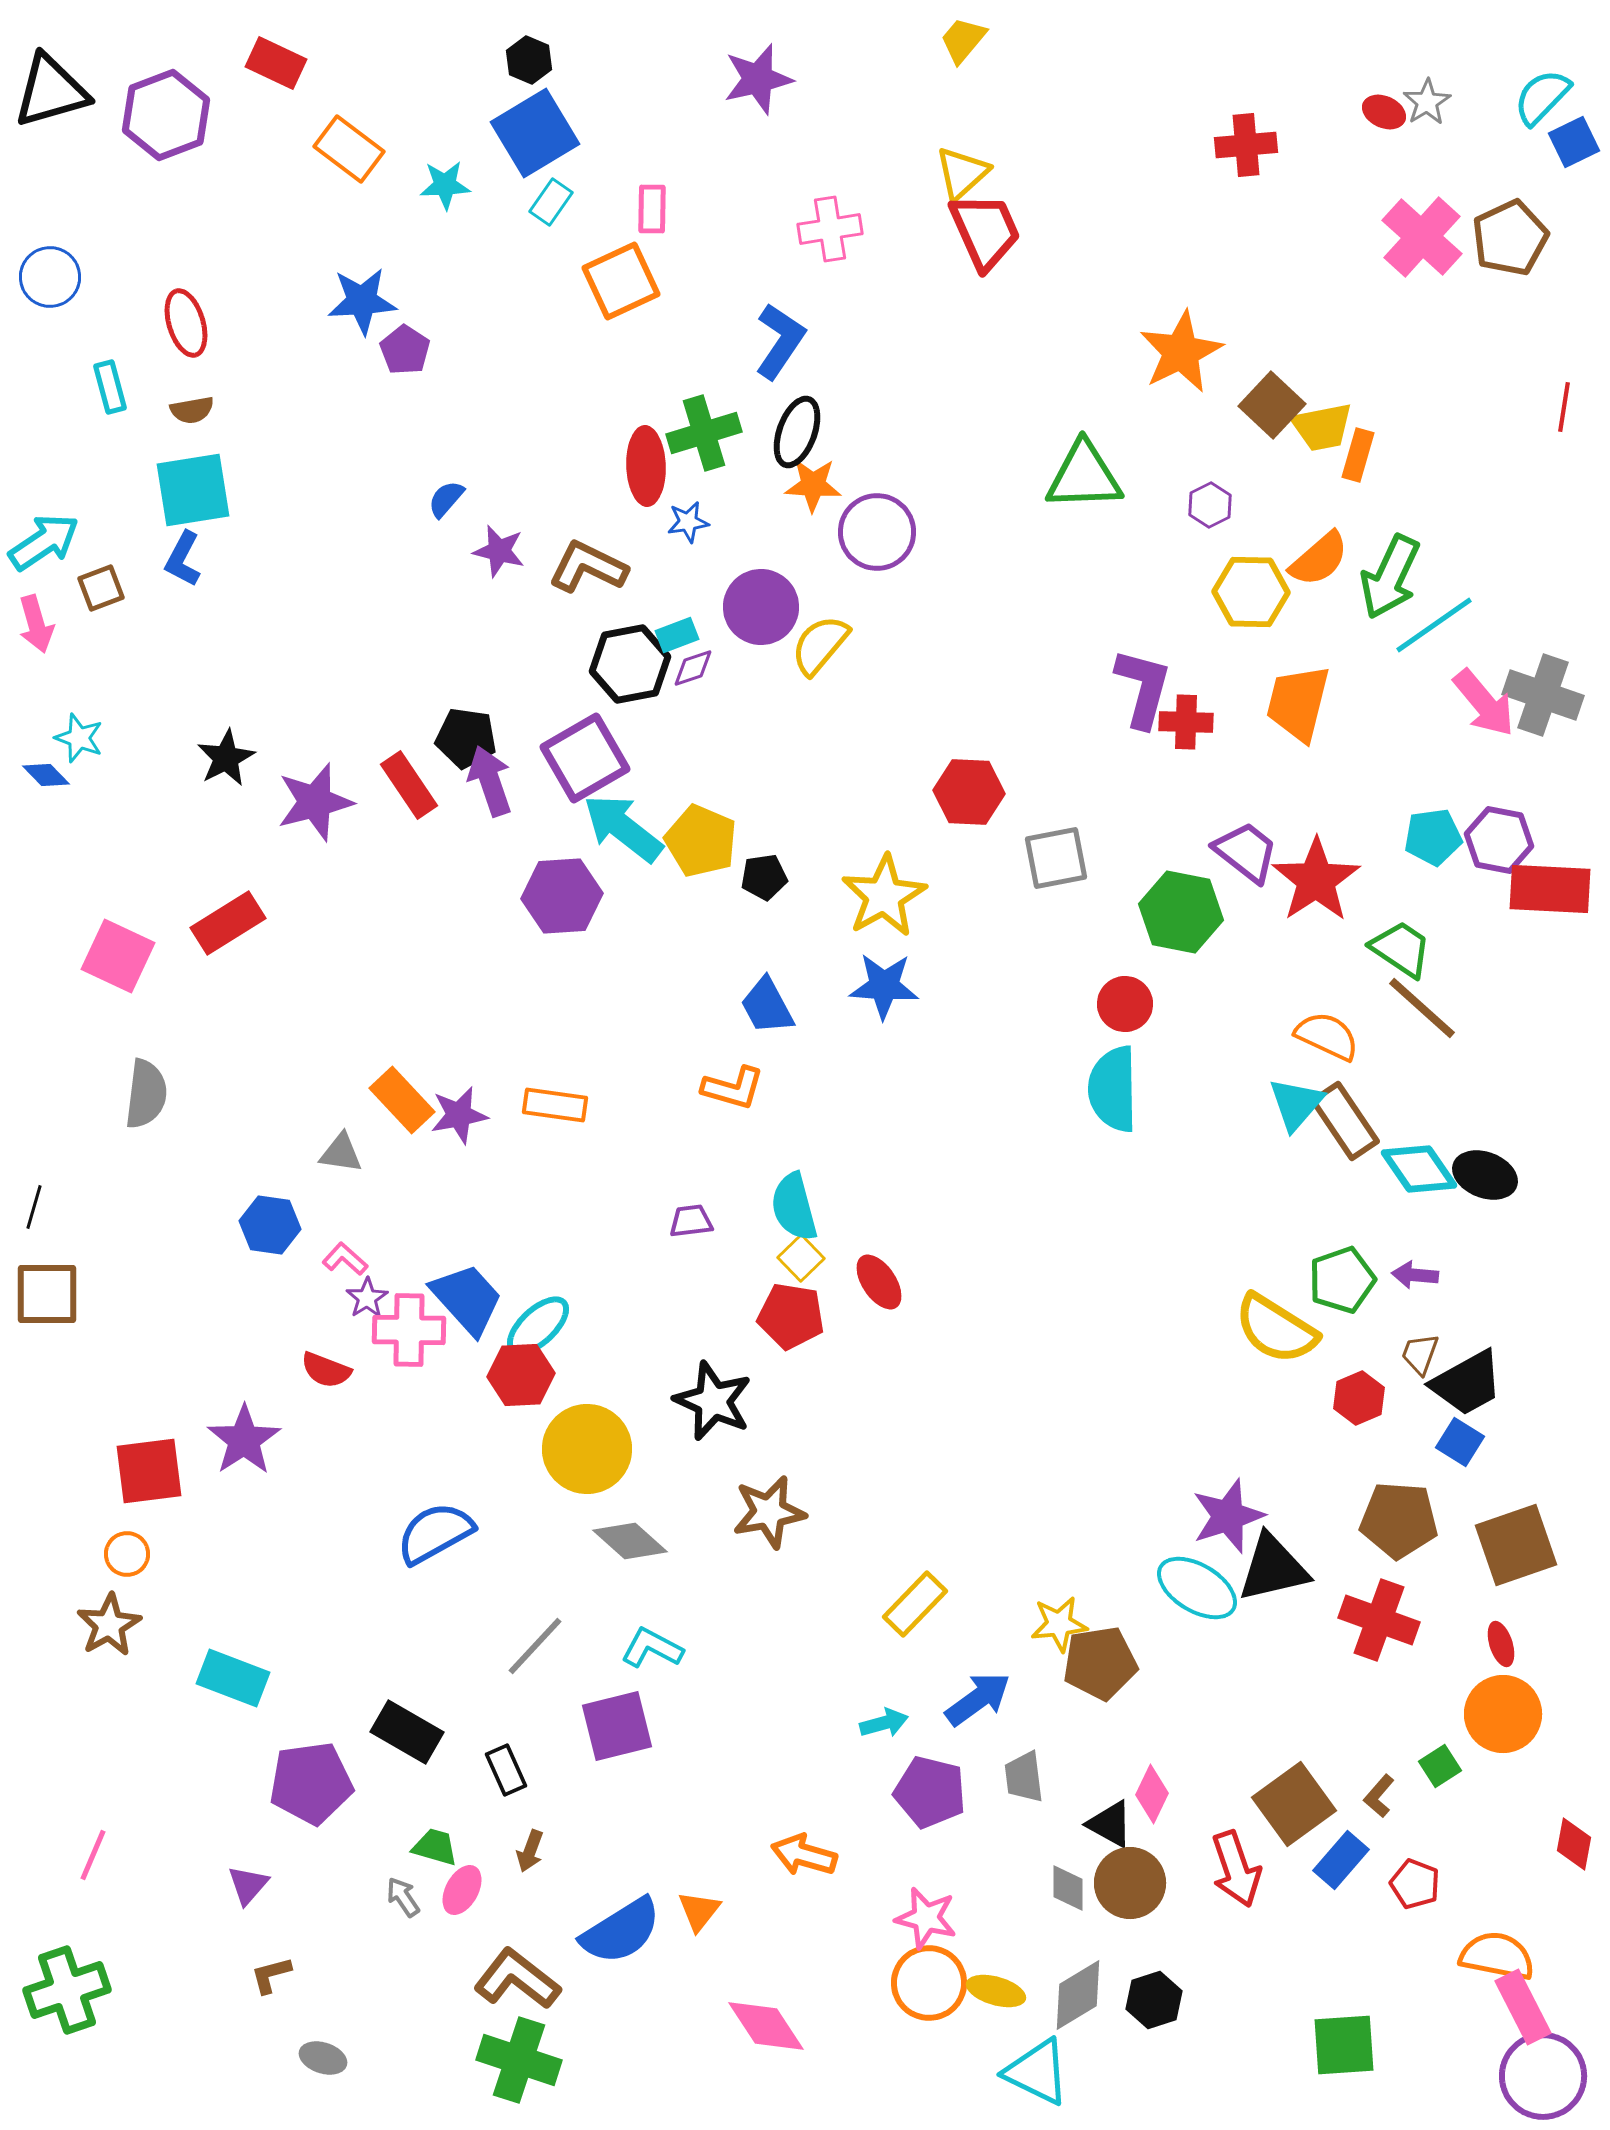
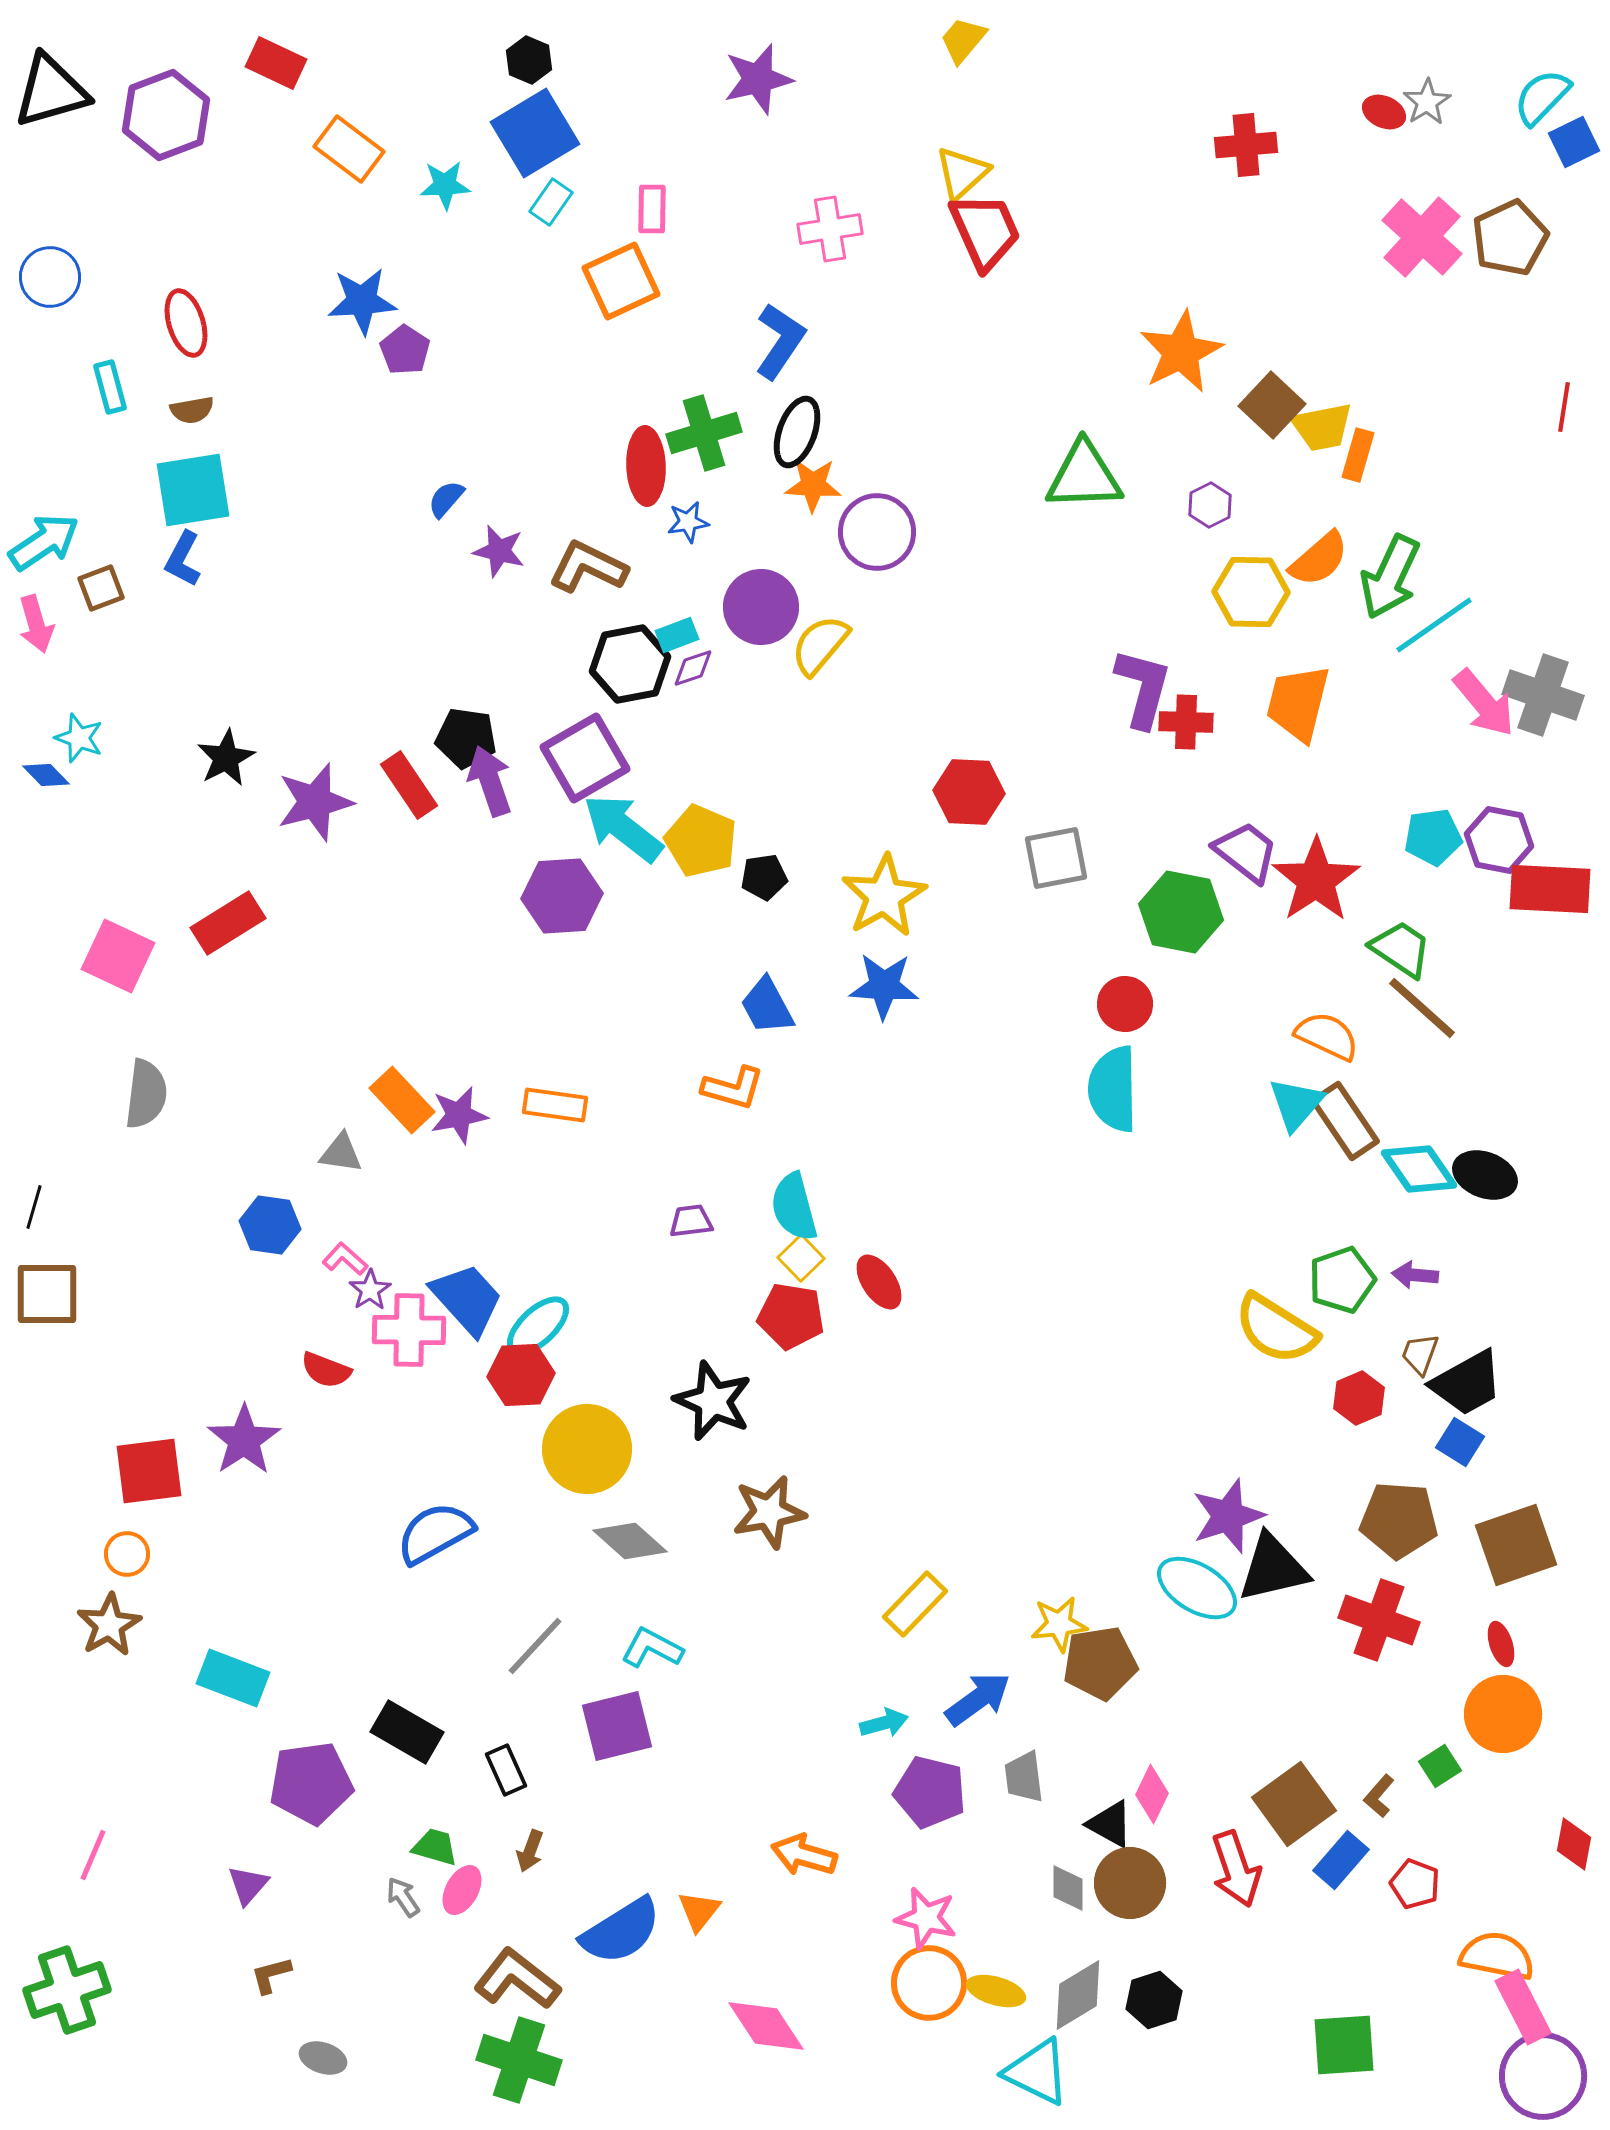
purple star at (367, 1298): moved 3 px right, 8 px up
